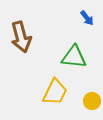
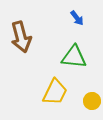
blue arrow: moved 10 px left
